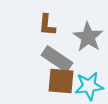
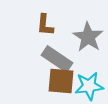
brown L-shape: moved 2 px left
